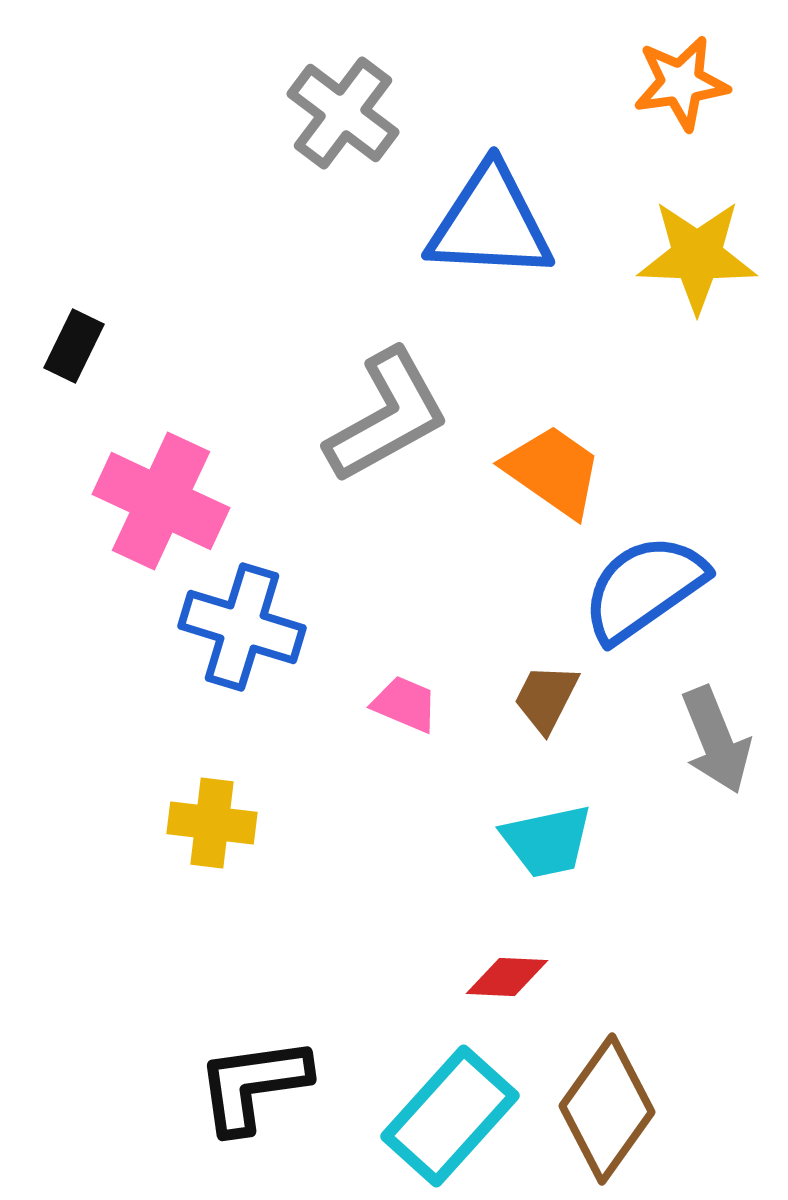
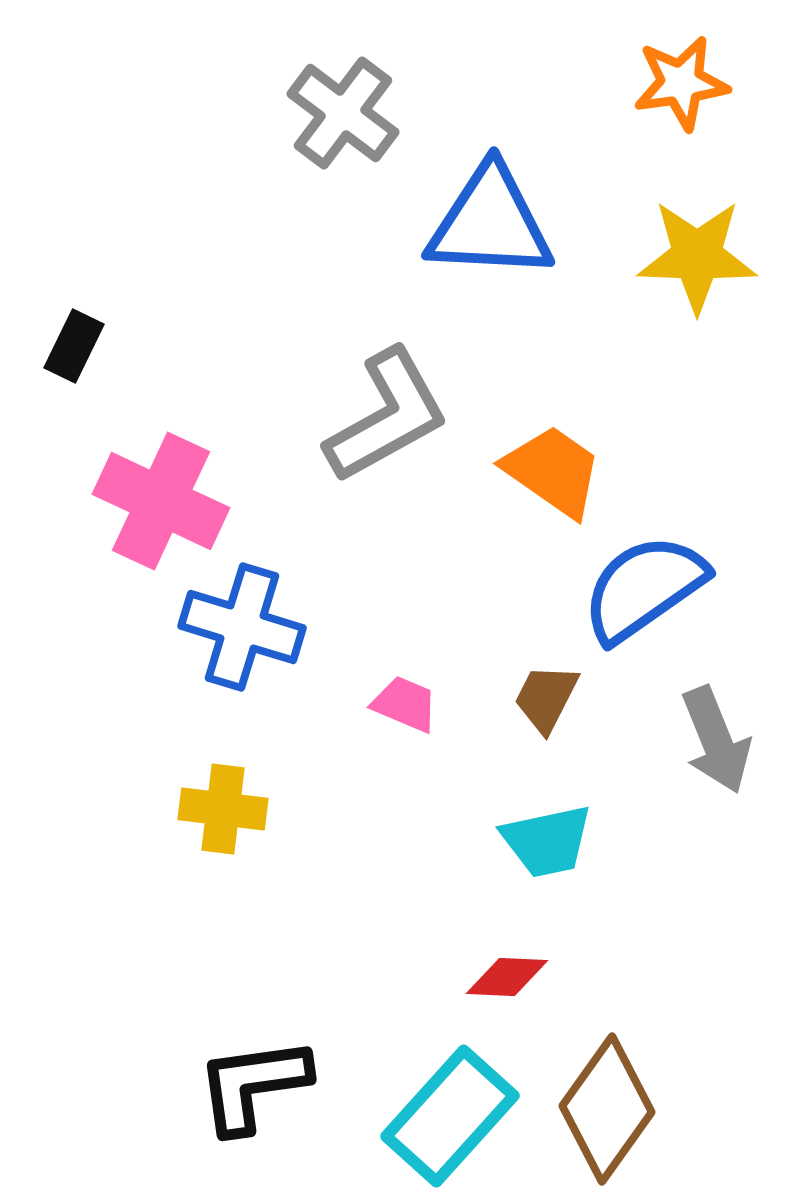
yellow cross: moved 11 px right, 14 px up
